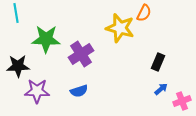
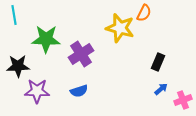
cyan line: moved 2 px left, 2 px down
pink cross: moved 1 px right, 1 px up
